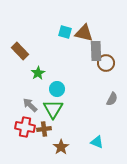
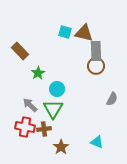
brown circle: moved 10 px left, 3 px down
